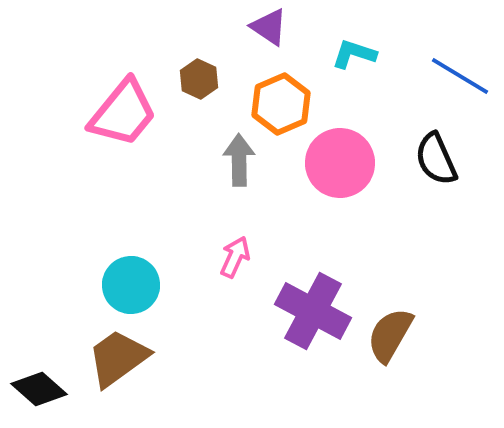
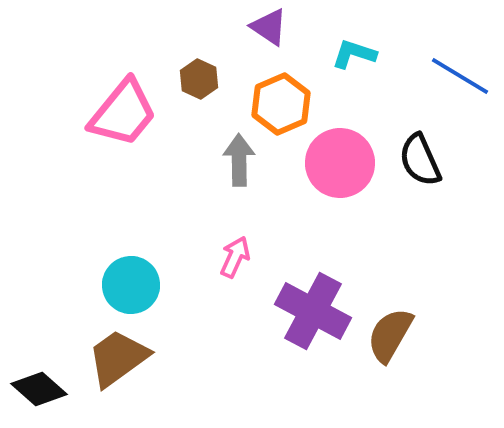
black semicircle: moved 16 px left, 1 px down
